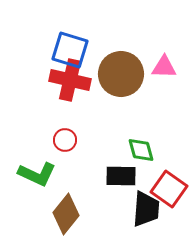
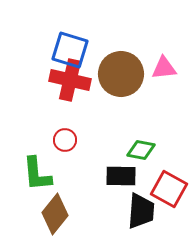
pink triangle: moved 1 px down; rotated 8 degrees counterclockwise
green diamond: rotated 64 degrees counterclockwise
green L-shape: rotated 60 degrees clockwise
red square: rotated 6 degrees counterclockwise
black trapezoid: moved 5 px left, 2 px down
brown diamond: moved 11 px left
